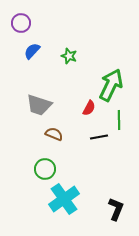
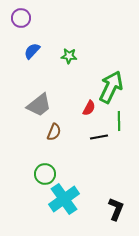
purple circle: moved 5 px up
green star: rotated 14 degrees counterclockwise
green arrow: moved 2 px down
gray trapezoid: rotated 56 degrees counterclockwise
green line: moved 1 px down
brown semicircle: moved 2 px up; rotated 90 degrees clockwise
green circle: moved 5 px down
